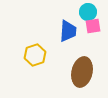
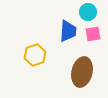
pink square: moved 8 px down
